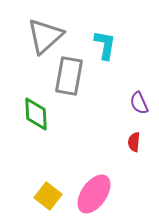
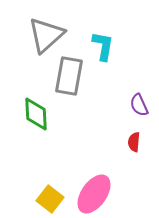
gray triangle: moved 1 px right, 1 px up
cyan L-shape: moved 2 px left, 1 px down
purple semicircle: moved 2 px down
yellow square: moved 2 px right, 3 px down
